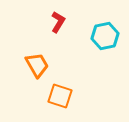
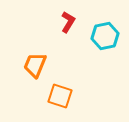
red L-shape: moved 10 px right
orange trapezoid: moved 2 px left; rotated 128 degrees counterclockwise
